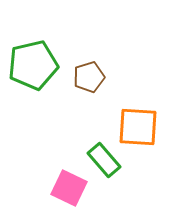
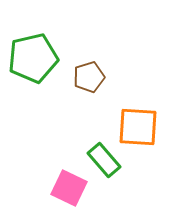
green pentagon: moved 7 px up
